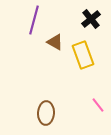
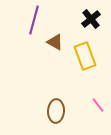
yellow rectangle: moved 2 px right, 1 px down
brown ellipse: moved 10 px right, 2 px up
